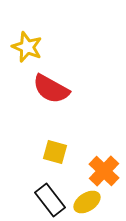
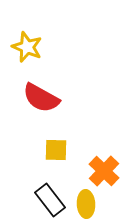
red semicircle: moved 10 px left, 9 px down
yellow square: moved 1 px right, 2 px up; rotated 15 degrees counterclockwise
yellow ellipse: moved 1 px left, 2 px down; rotated 60 degrees counterclockwise
